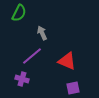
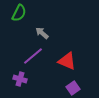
gray arrow: rotated 24 degrees counterclockwise
purple line: moved 1 px right
purple cross: moved 2 px left
purple square: rotated 24 degrees counterclockwise
